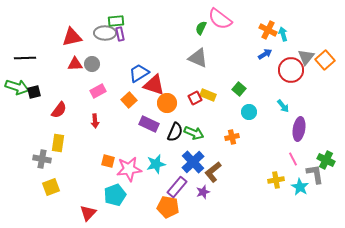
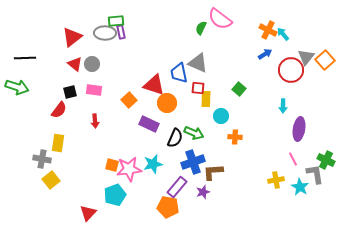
purple rectangle at (120, 34): moved 1 px right, 2 px up
cyan arrow at (283, 34): rotated 24 degrees counterclockwise
red triangle at (72, 37): rotated 25 degrees counterclockwise
gray triangle at (198, 58): moved 5 px down
red triangle at (75, 64): rotated 42 degrees clockwise
blue trapezoid at (139, 73): moved 40 px right; rotated 70 degrees counterclockwise
pink rectangle at (98, 91): moved 4 px left, 1 px up; rotated 35 degrees clockwise
black square at (34, 92): moved 36 px right
yellow rectangle at (208, 95): moved 2 px left, 4 px down; rotated 70 degrees clockwise
red square at (195, 98): moved 3 px right, 10 px up; rotated 32 degrees clockwise
cyan arrow at (283, 106): rotated 40 degrees clockwise
cyan circle at (249, 112): moved 28 px left, 4 px down
black semicircle at (175, 132): moved 6 px down
orange cross at (232, 137): moved 3 px right; rotated 16 degrees clockwise
orange square at (108, 161): moved 4 px right, 4 px down
blue cross at (193, 162): rotated 25 degrees clockwise
cyan star at (156, 164): moved 3 px left
brown L-shape at (213, 172): rotated 35 degrees clockwise
yellow square at (51, 187): moved 7 px up; rotated 18 degrees counterclockwise
